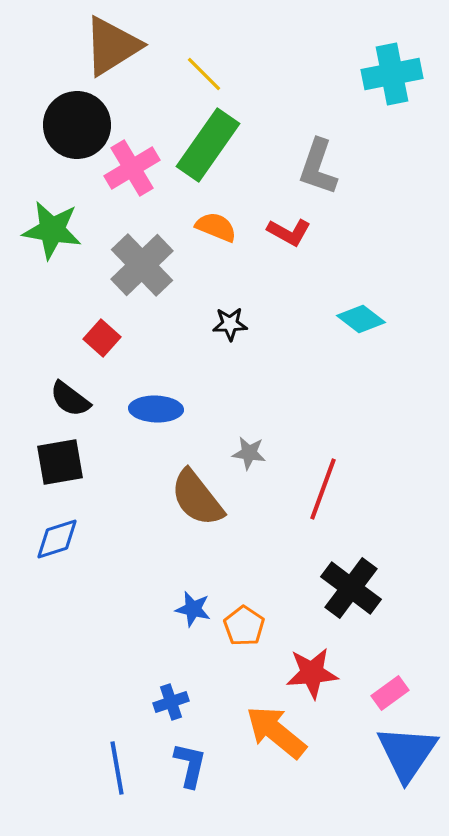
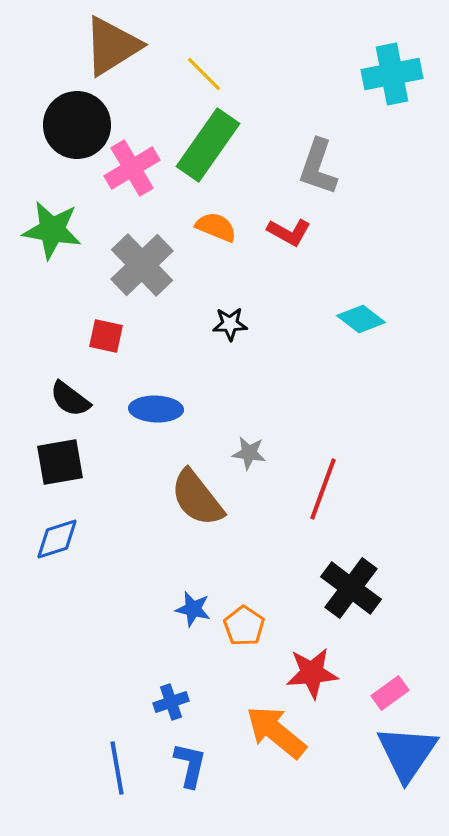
red square: moved 4 px right, 2 px up; rotated 30 degrees counterclockwise
